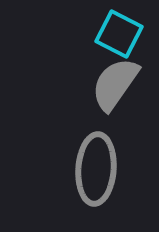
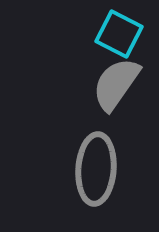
gray semicircle: moved 1 px right
